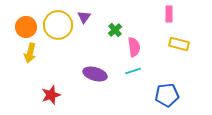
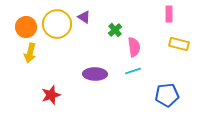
purple triangle: rotated 32 degrees counterclockwise
yellow circle: moved 1 px left, 1 px up
purple ellipse: rotated 15 degrees counterclockwise
